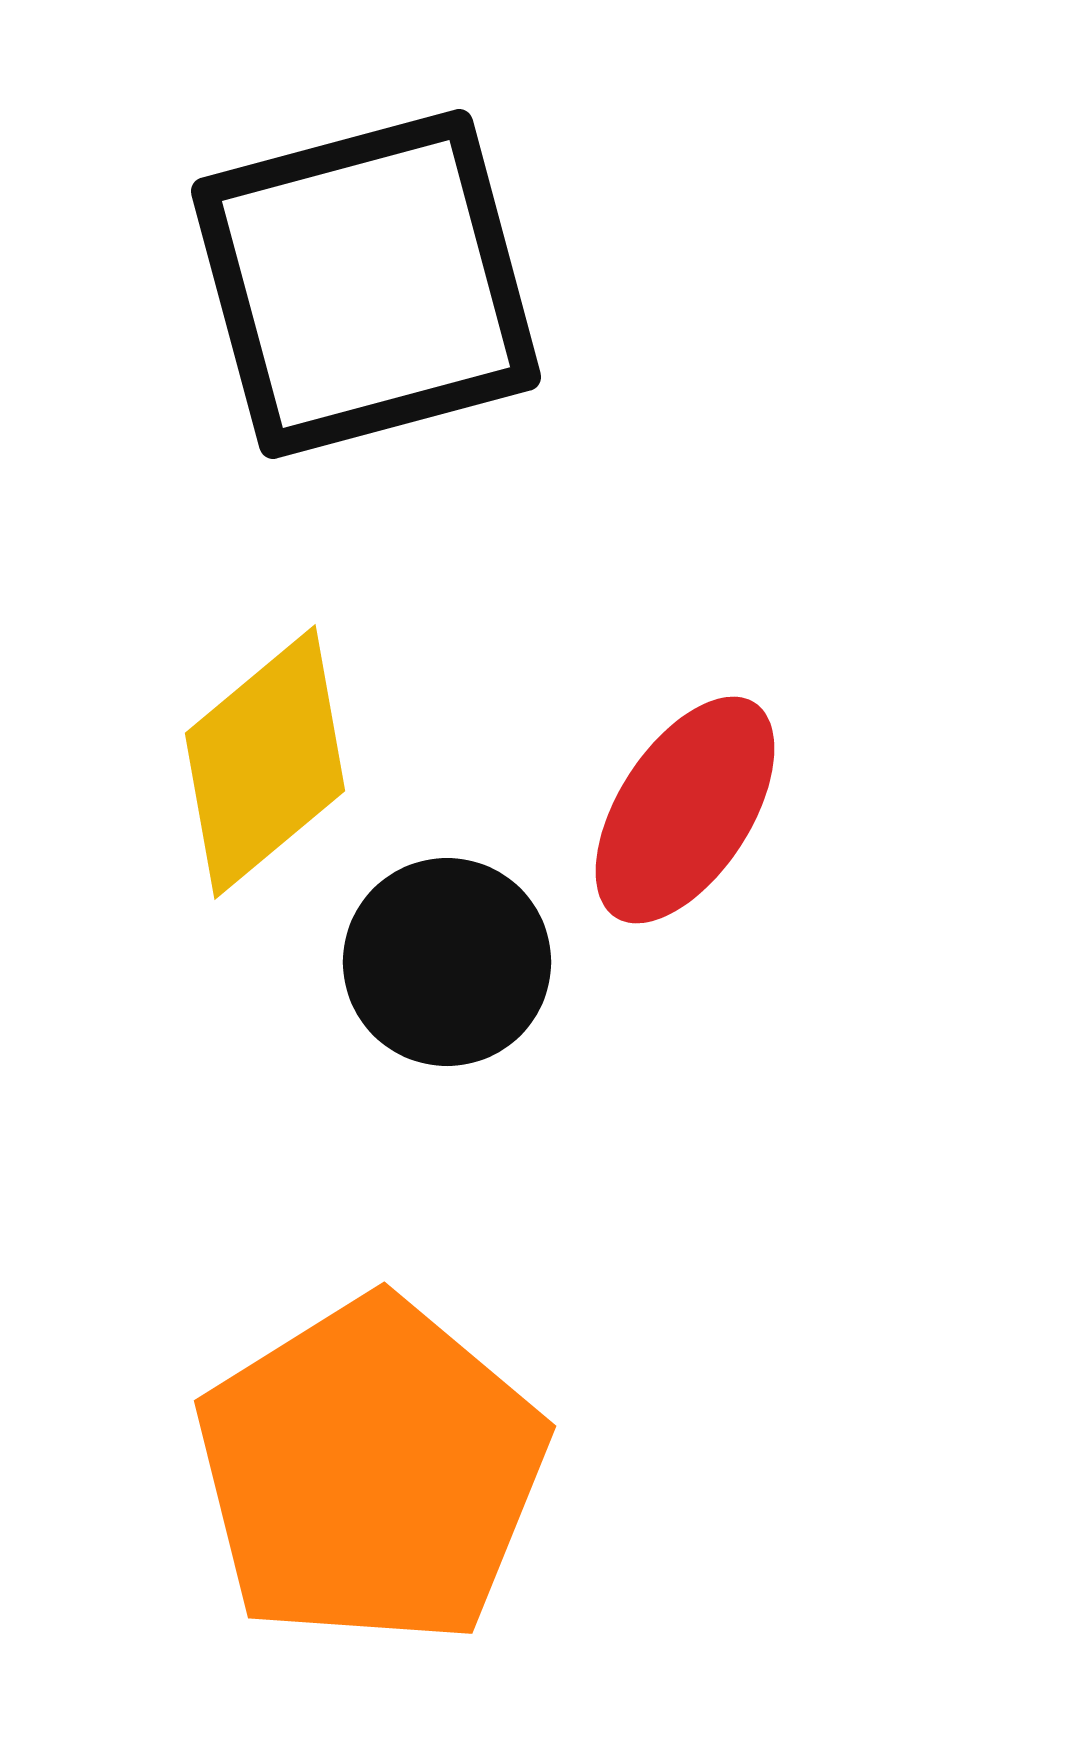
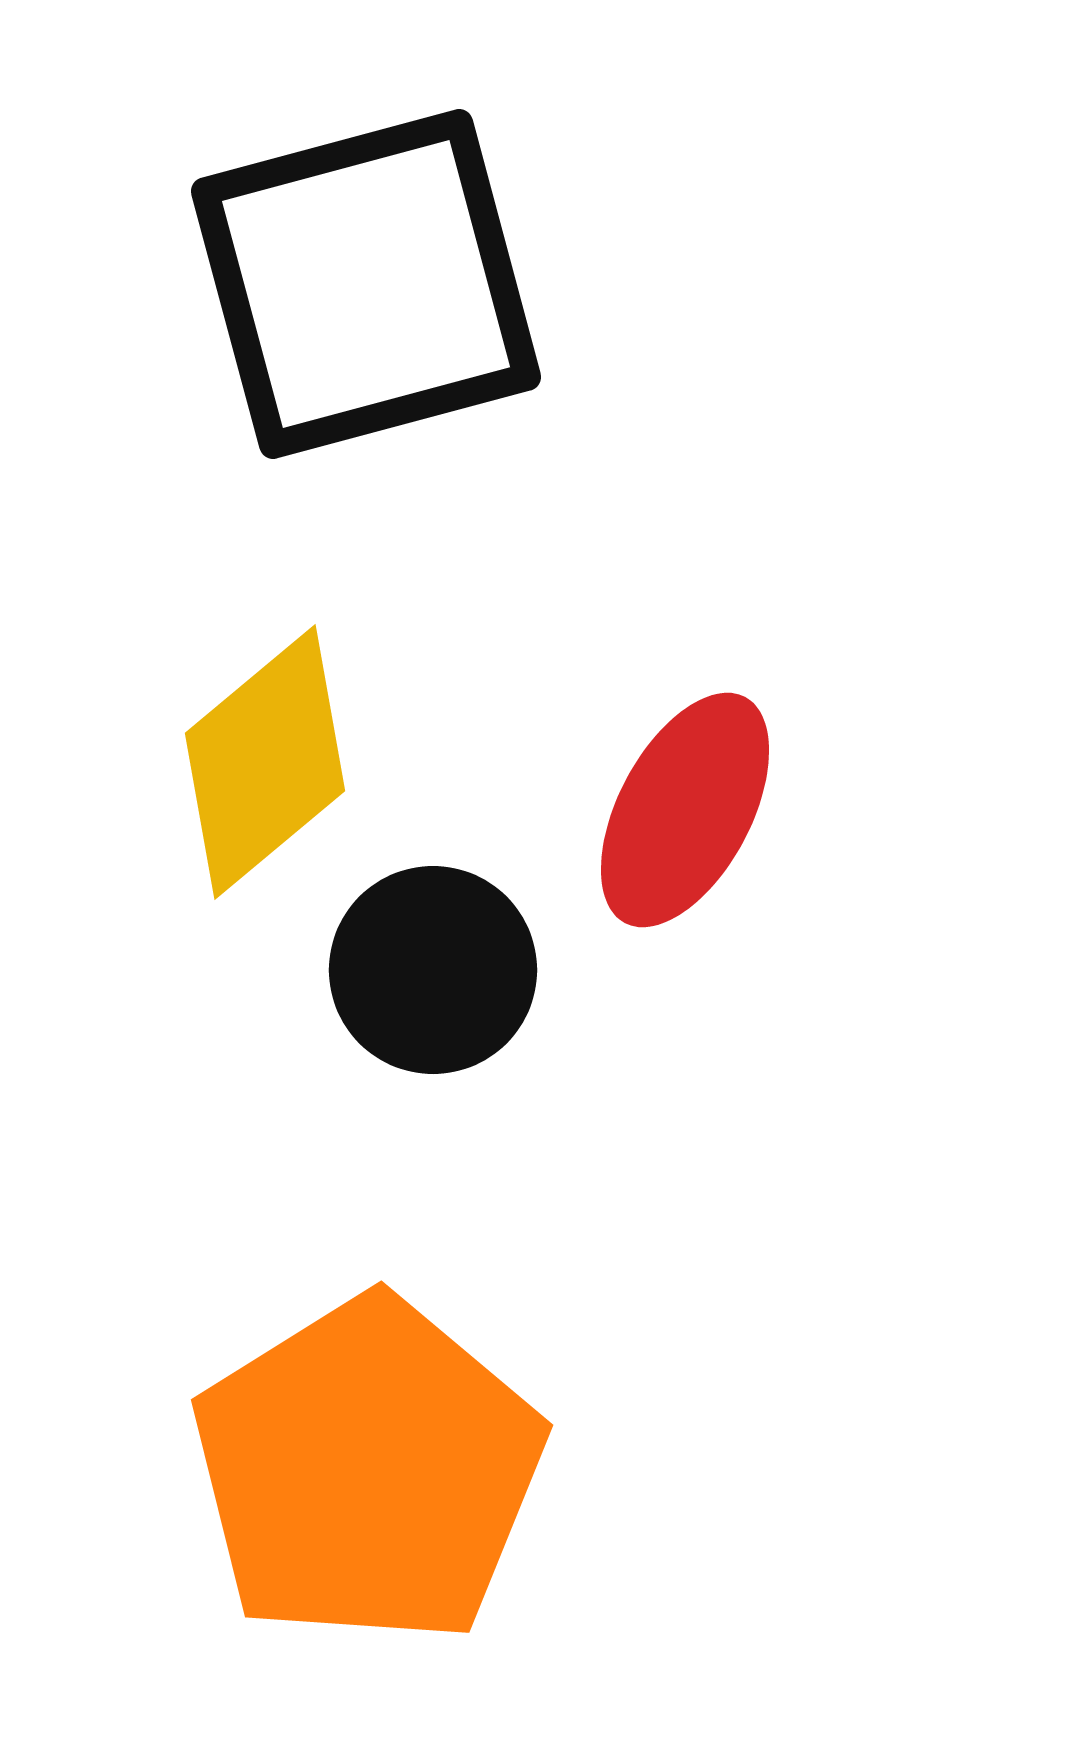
red ellipse: rotated 5 degrees counterclockwise
black circle: moved 14 px left, 8 px down
orange pentagon: moved 3 px left, 1 px up
